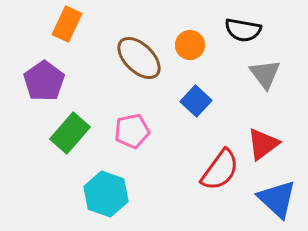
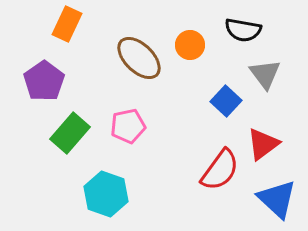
blue square: moved 30 px right
pink pentagon: moved 4 px left, 5 px up
